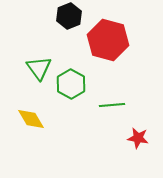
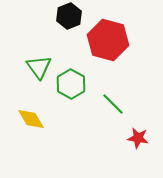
green triangle: moved 1 px up
green line: moved 1 px right, 1 px up; rotated 50 degrees clockwise
